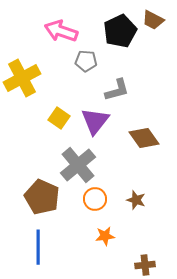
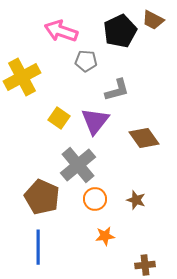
yellow cross: moved 1 px up
